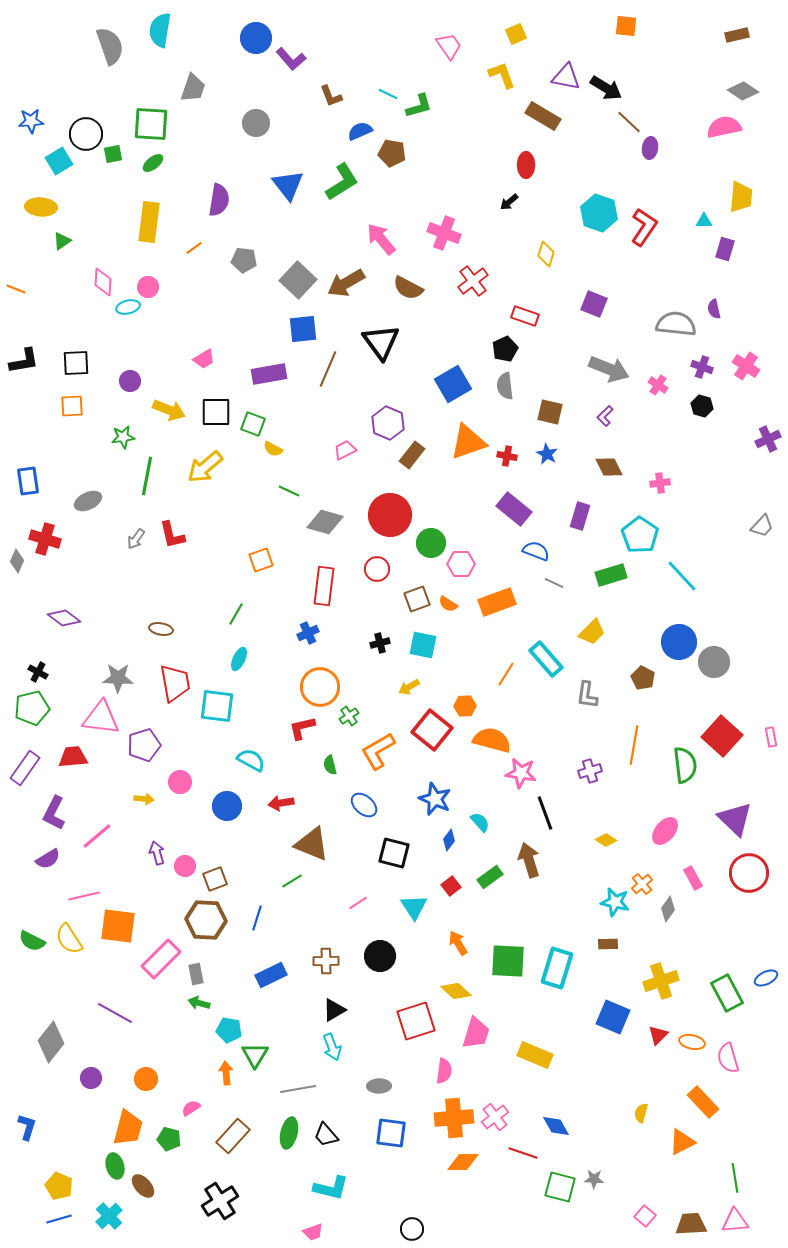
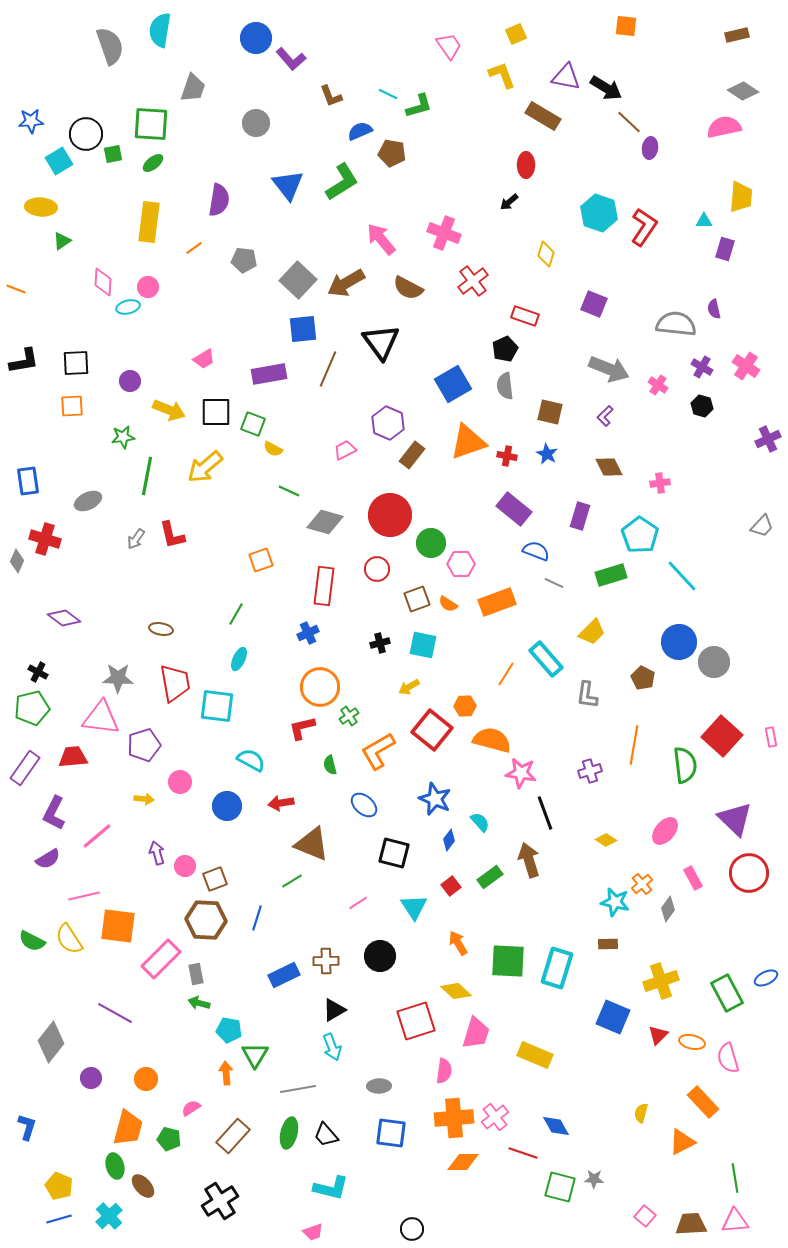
purple cross at (702, 367): rotated 10 degrees clockwise
blue rectangle at (271, 975): moved 13 px right
